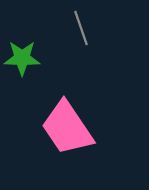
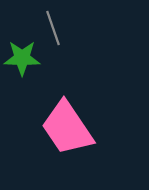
gray line: moved 28 px left
